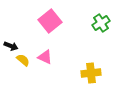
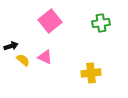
green cross: rotated 24 degrees clockwise
black arrow: rotated 40 degrees counterclockwise
